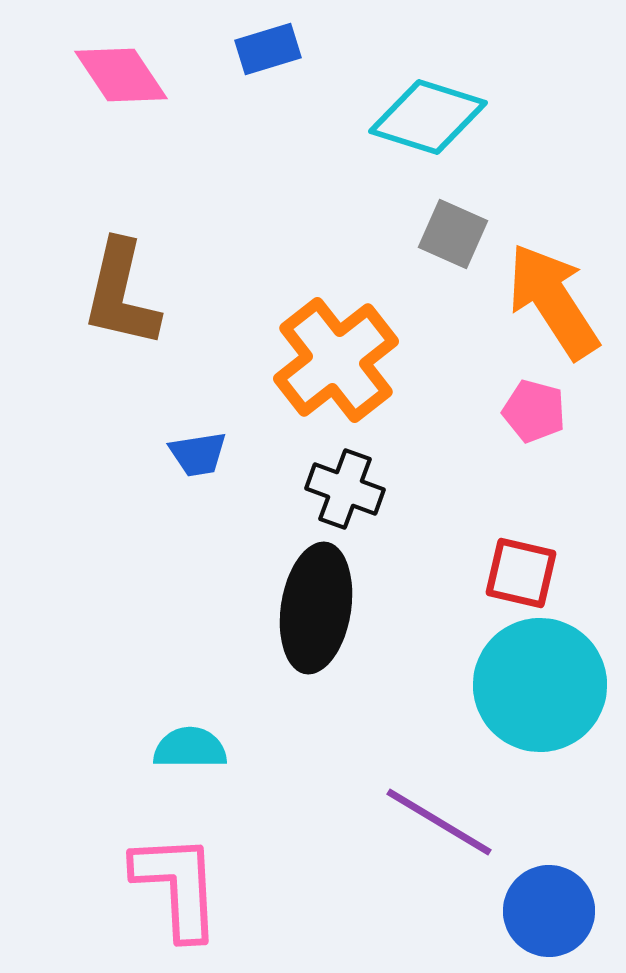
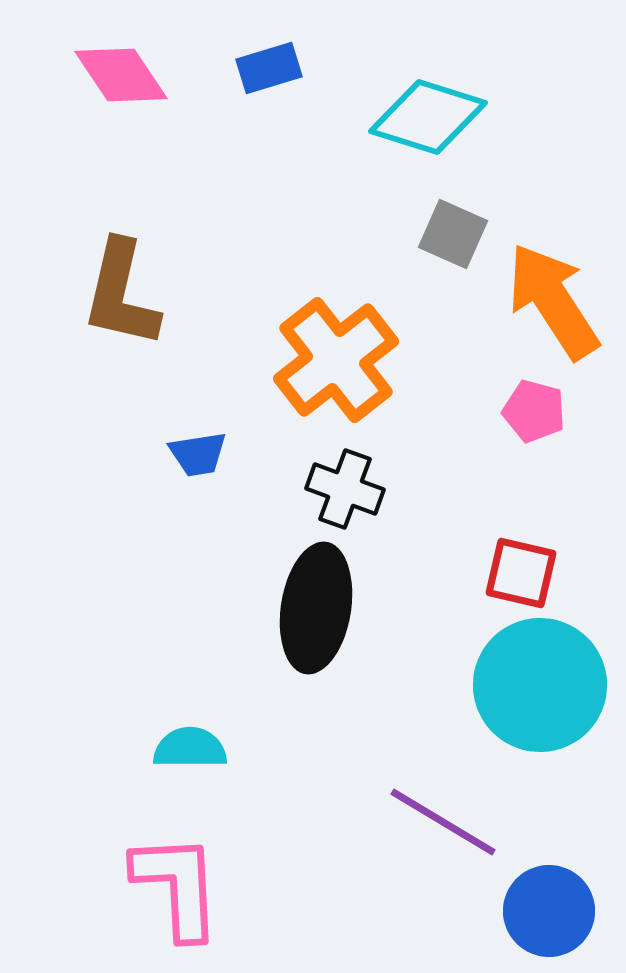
blue rectangle: moved 1 px right, 19 px down
purple line: moved 4 px right
